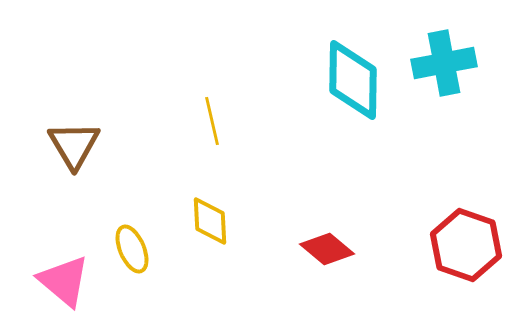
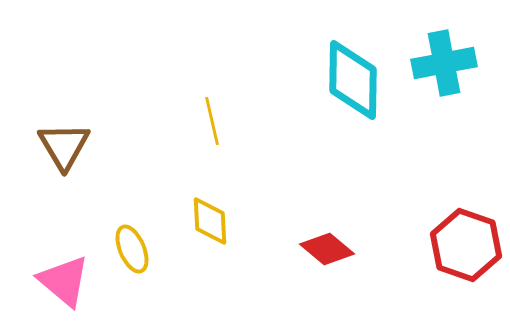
brown triangle: moved 10 px left, 1 px down
